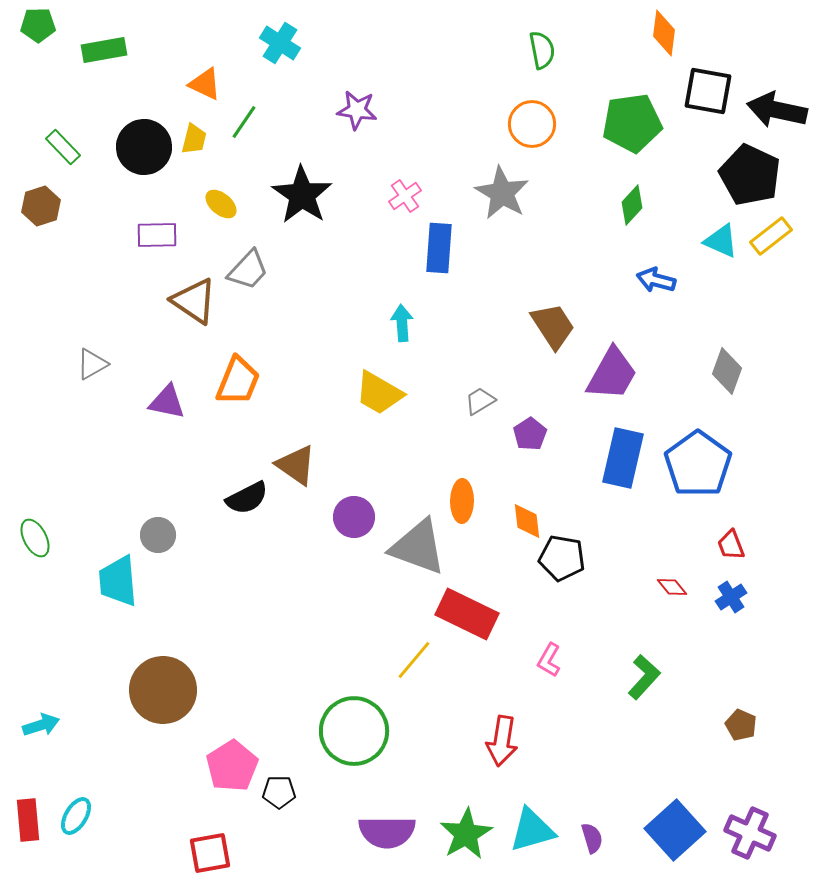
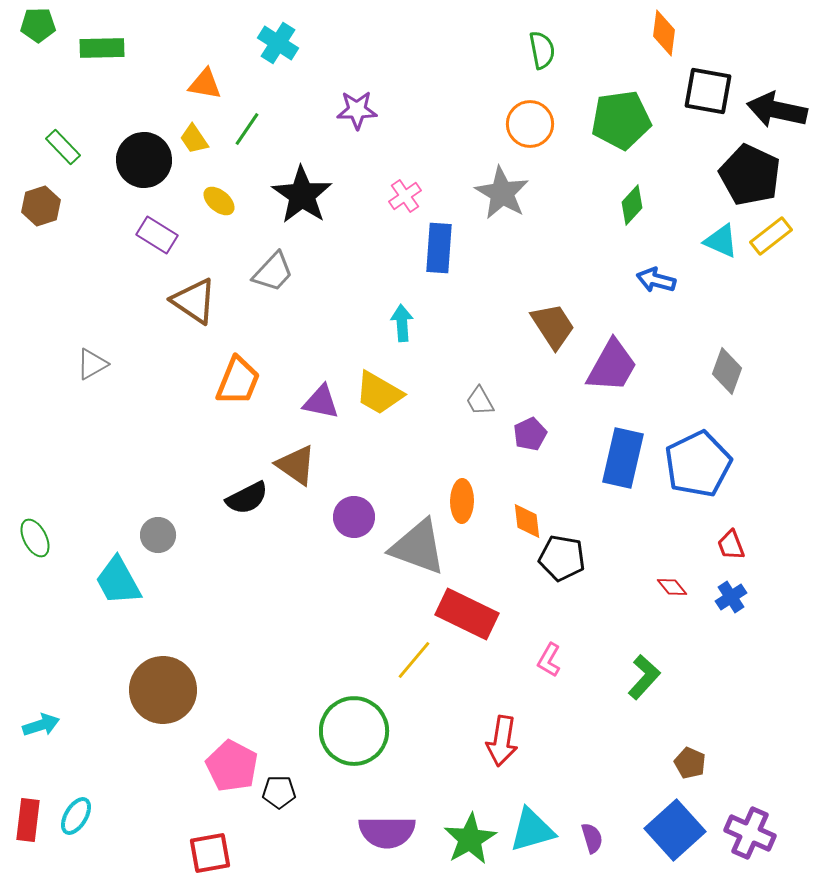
cyan cross at (280, 43): moved 2 px left
green rectangle at (104, 50): moved 2 px left, 2 px up; rotated 9 degrees clockwise
orange triangle at (205, 84): rotated 15 degrees counterclockwise
purple star at (357, 110): rotated 9 degrees counterclockwise
green line at (244, 122): moved 3 px right, 7 px down
green pentagon at (632, 123): moved 11 px left, 3 px up
orange circle at (532, 124): moved 2 px left
yellow trapezoid at (194, 139): rotated 132 degrees clockwise
black circle at (144, 147): moved 13 px down
yellow ellipse at (221, 204): moved 2 px left, 3 px up
purple rectangle at (157, 235): rotated 33 degrees clockwise
gray trapezoid at (248, 270): moved 25 px right, 2 px down
purple trapezoid at (612, 374): moved 8 px up
gray trapezoid at (480, 401): rotated 88 degrees counterclockwise
purple triangle at (167, 402): moved 154 px right
purple pentagon at (530, 434): rotated 8 degrees clockwise
blue pentagon at (698, 464): rotated 10 degrees clockwise
cyan trapezoid at (118, 581): rotated 24 degrees counterclockwise
brown pentagon at (741, 725): moved 51 px left, 38 px down
pink pentagon at (232, 766): rotated 12 degrees counterclockwise
red rectangle at (28, 820): rotated 12 degrees clockwise
green star at (466, 834): moved 4 px right, 5 px down
